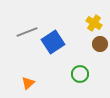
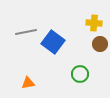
yellow cross: rotated 28 degrees counterclockwise
gray line: moved 1 px left; rotated 10 degrees clockwise
blue square: rotated 20 degrees counterclockwise
orange triangle: rotated 32 degrees clockwise
